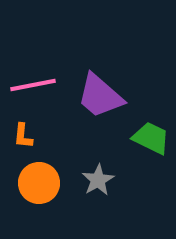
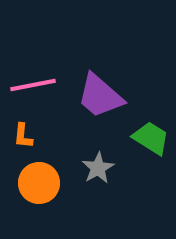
green trapezoid: rotated 6 degrees clockwise
gray star: moved 12 px up
